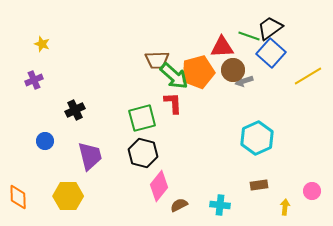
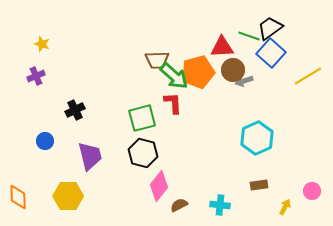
purple cross: moved 2 px right, 4 px up
yellow arrow: rotated 21 degrees clockwise
